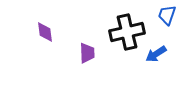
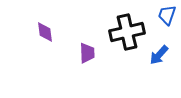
blue arrow: moved 3 px right, 1 px down; rotated 15 degrees counterclockwise
